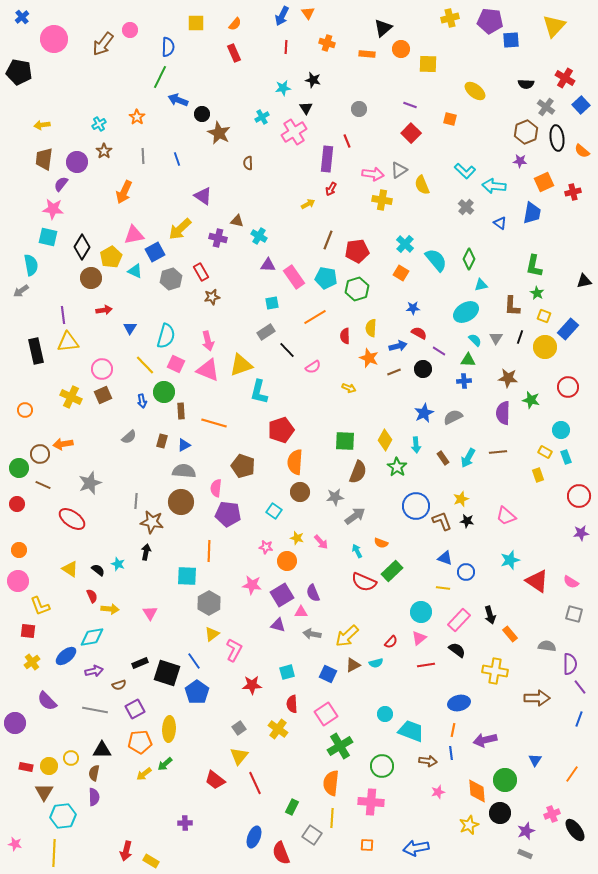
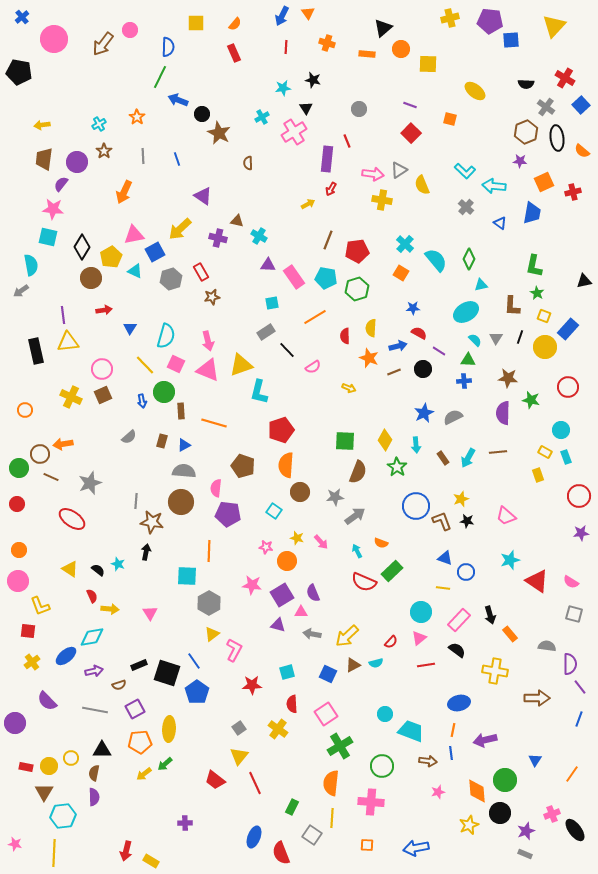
orange semicircle at (295, 462): moved 9 px left, 3 px down
brown line at (43, 485): moved 8 px right, 8 px up
black rectangle at (140, 663): moved 1 px left, 2 px down
